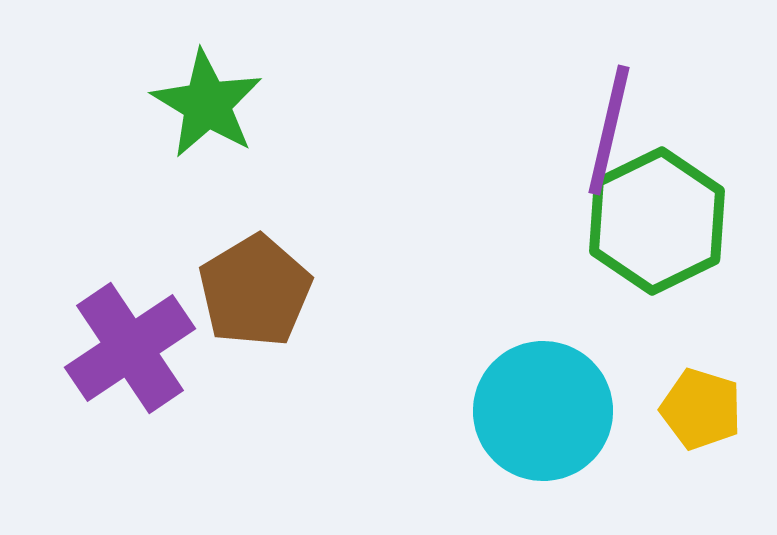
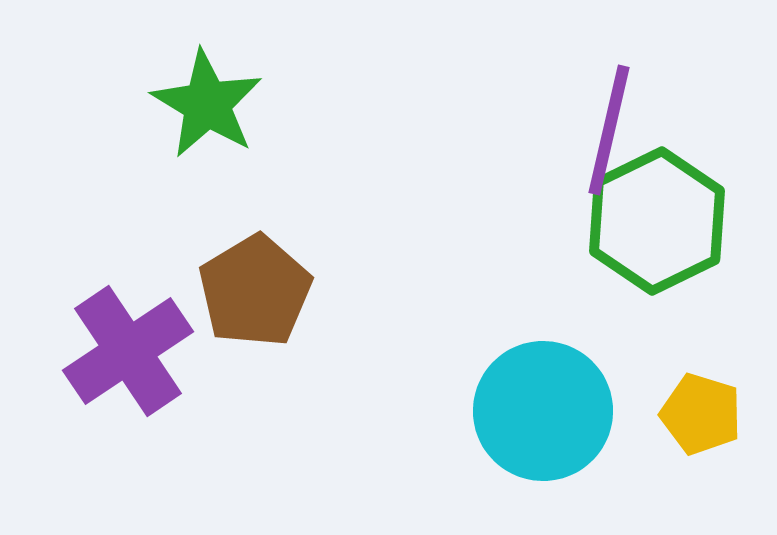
purple cross: moved 2 px left, 3 px down
yellow pentagon: moved 5 px down
